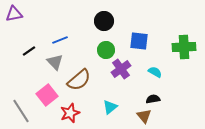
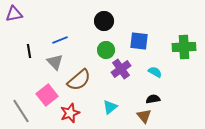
black line: rotated 64 degrees counterclockwise
